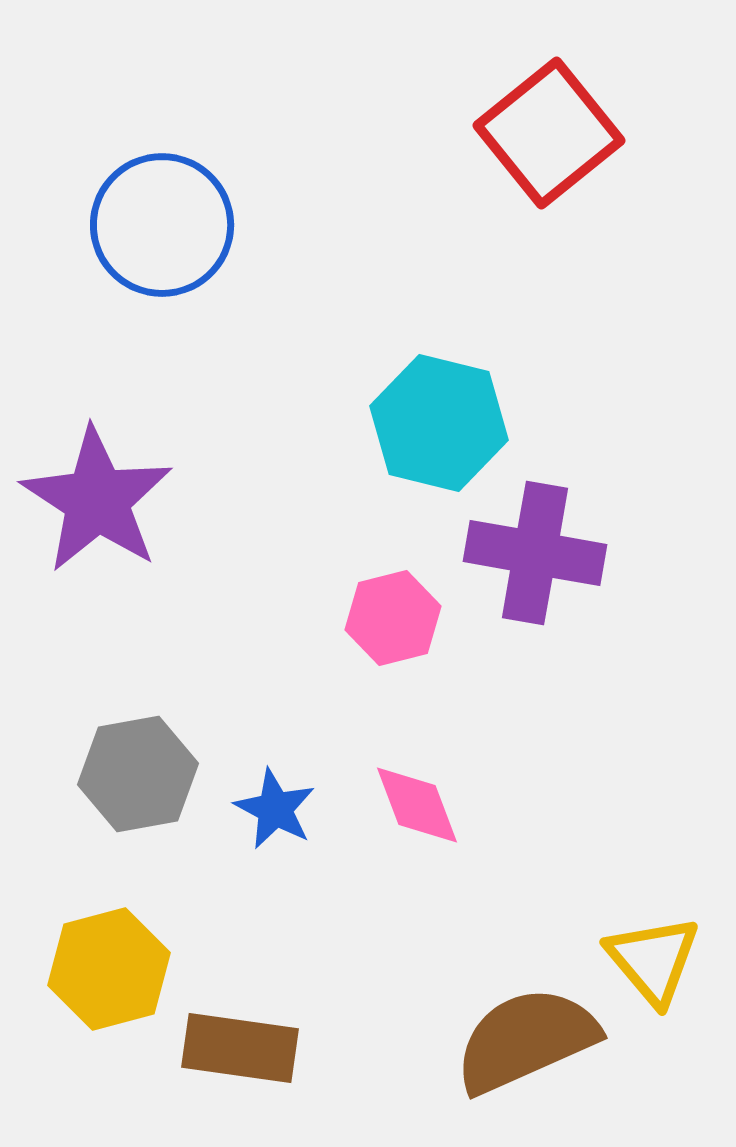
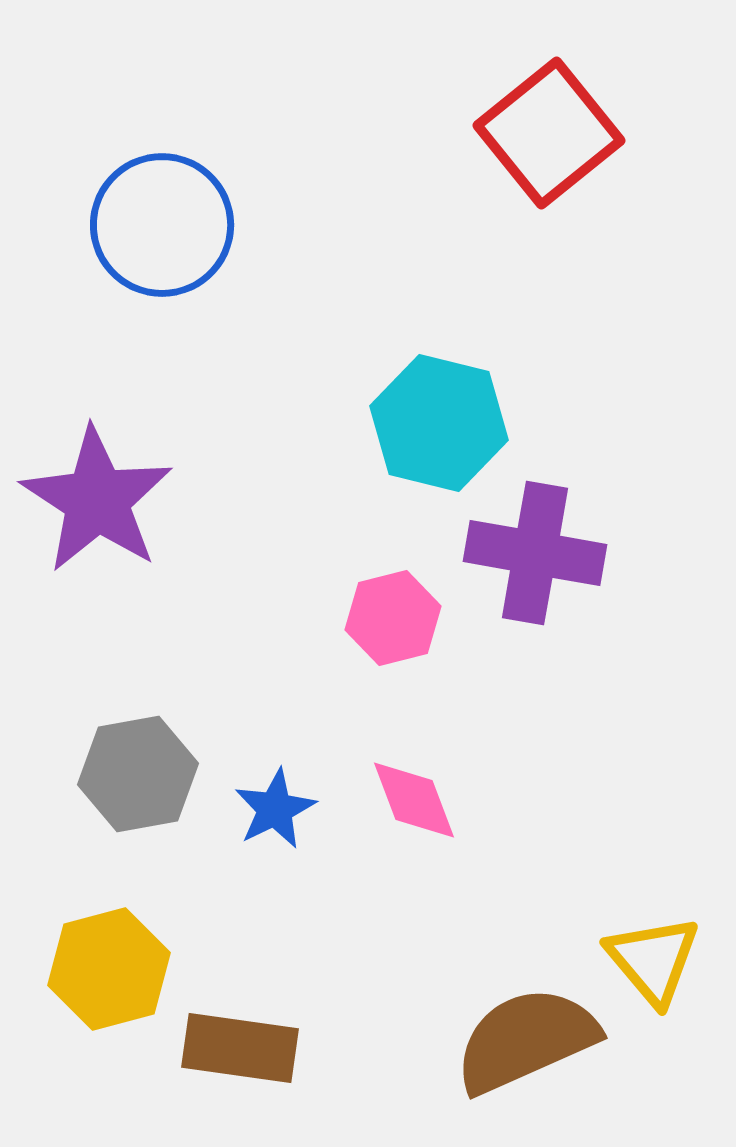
pink diamond: moved 3 px left, 5 px up
blue star: rotated 18 degrees clockwise
